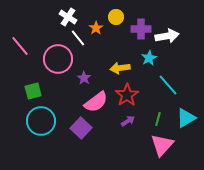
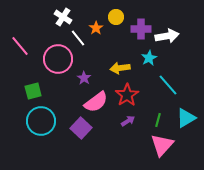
white cross: moved 5 px left
green line: moved 1 px down
